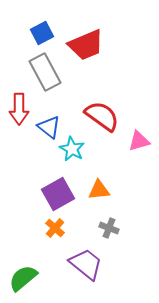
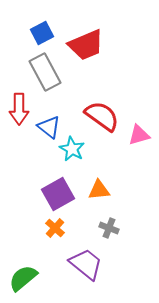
pink triangle: moved 6 px up
